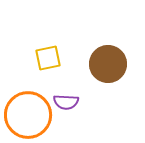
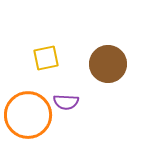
yellow square: moved 2 px left
